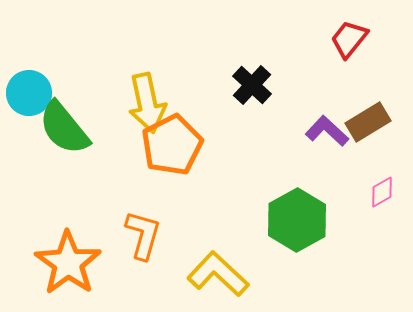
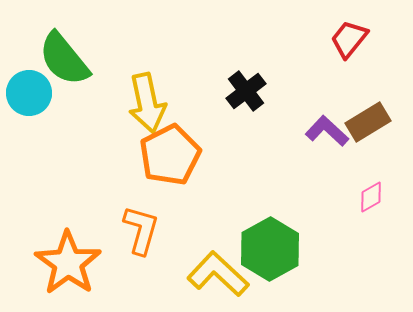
black cross: moved 6 px left, 6 px down; rotated 9 degrees clockwise
green semicircle: moved 69 px up
orange pentagon: moved 2 px left, 10 px down
pink diamond: moved 11 px left, 5 px down
green hexagon: moved 27 px left, 29 px down
orange L-shape: moved 2 px left, 5 px up
